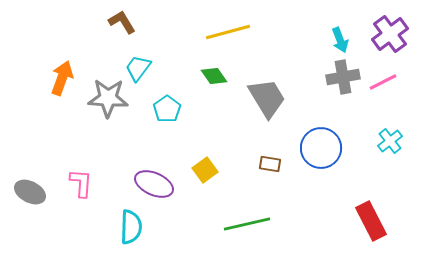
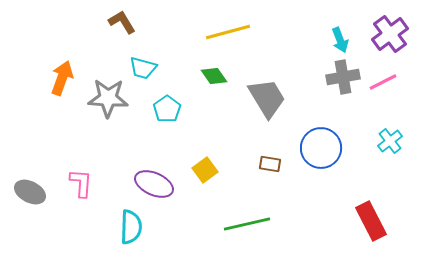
cyan trapezoid: moved 5 px right; rotated 112 degrees counterclockwise
